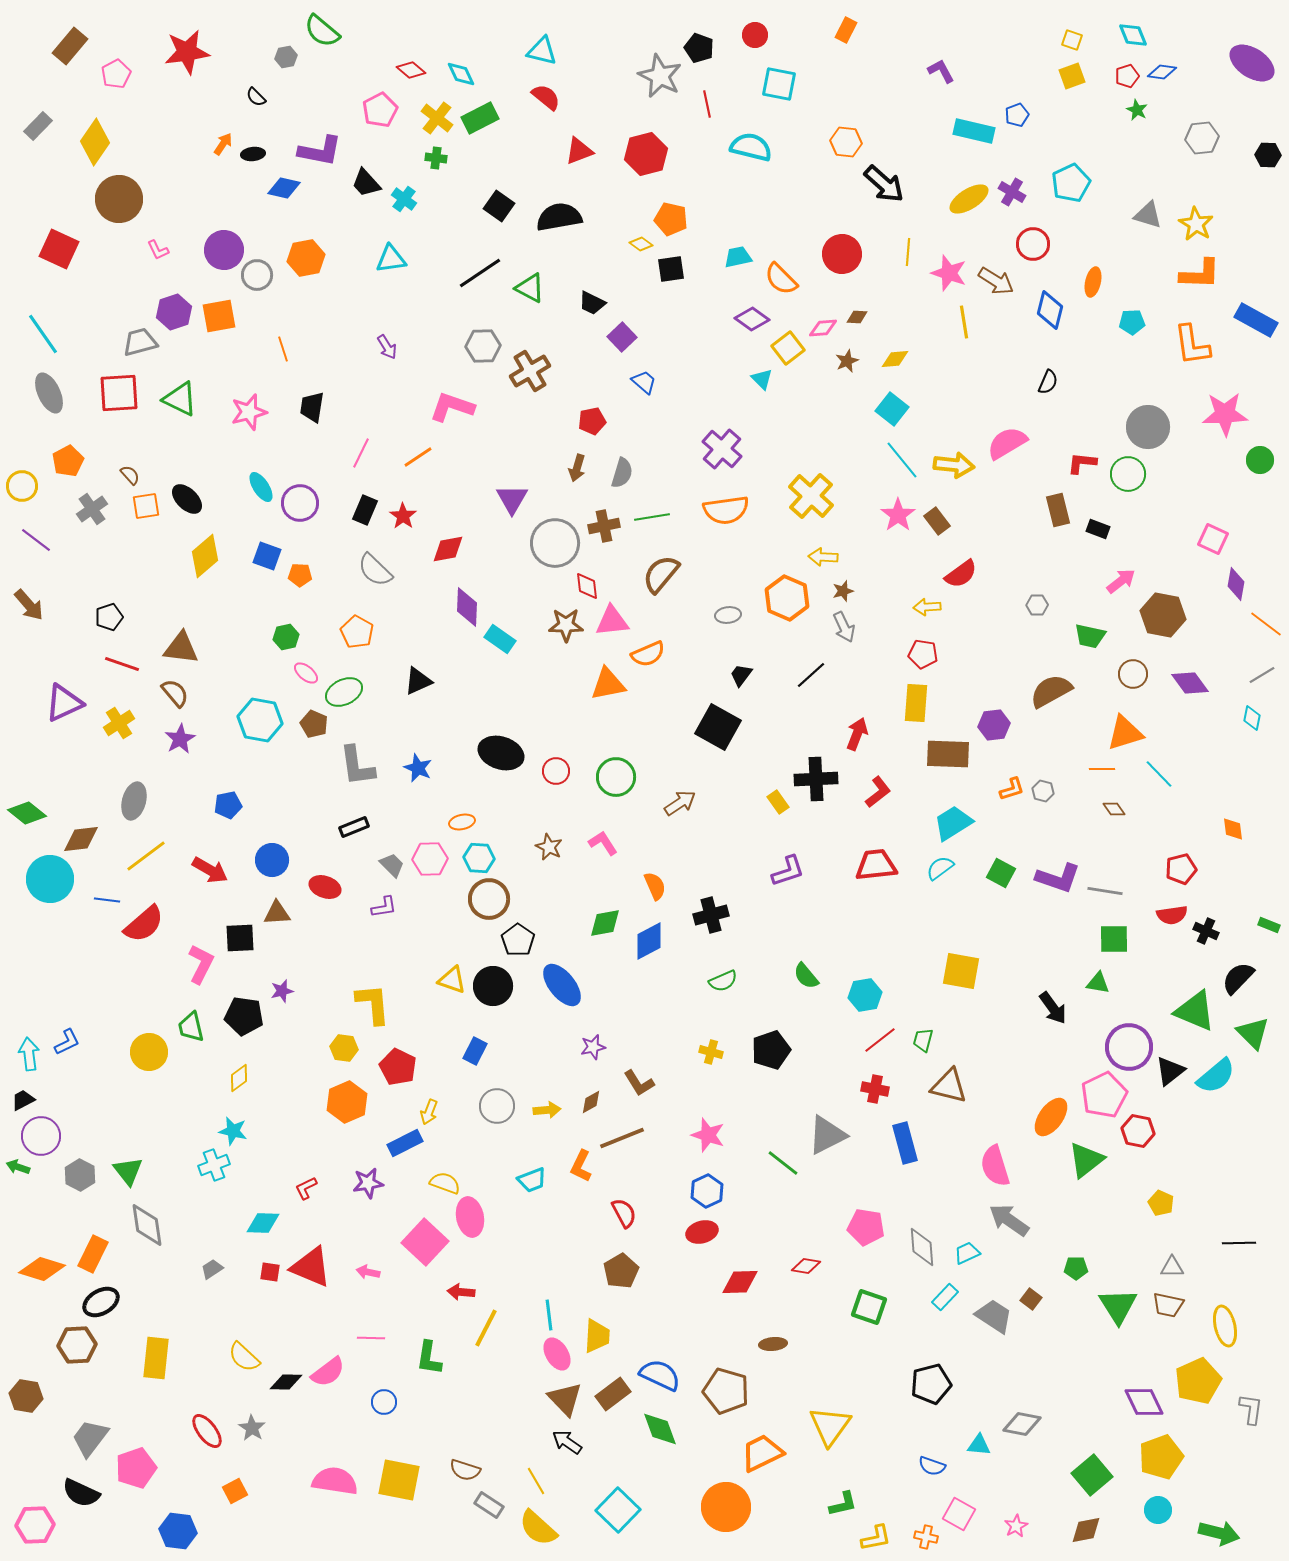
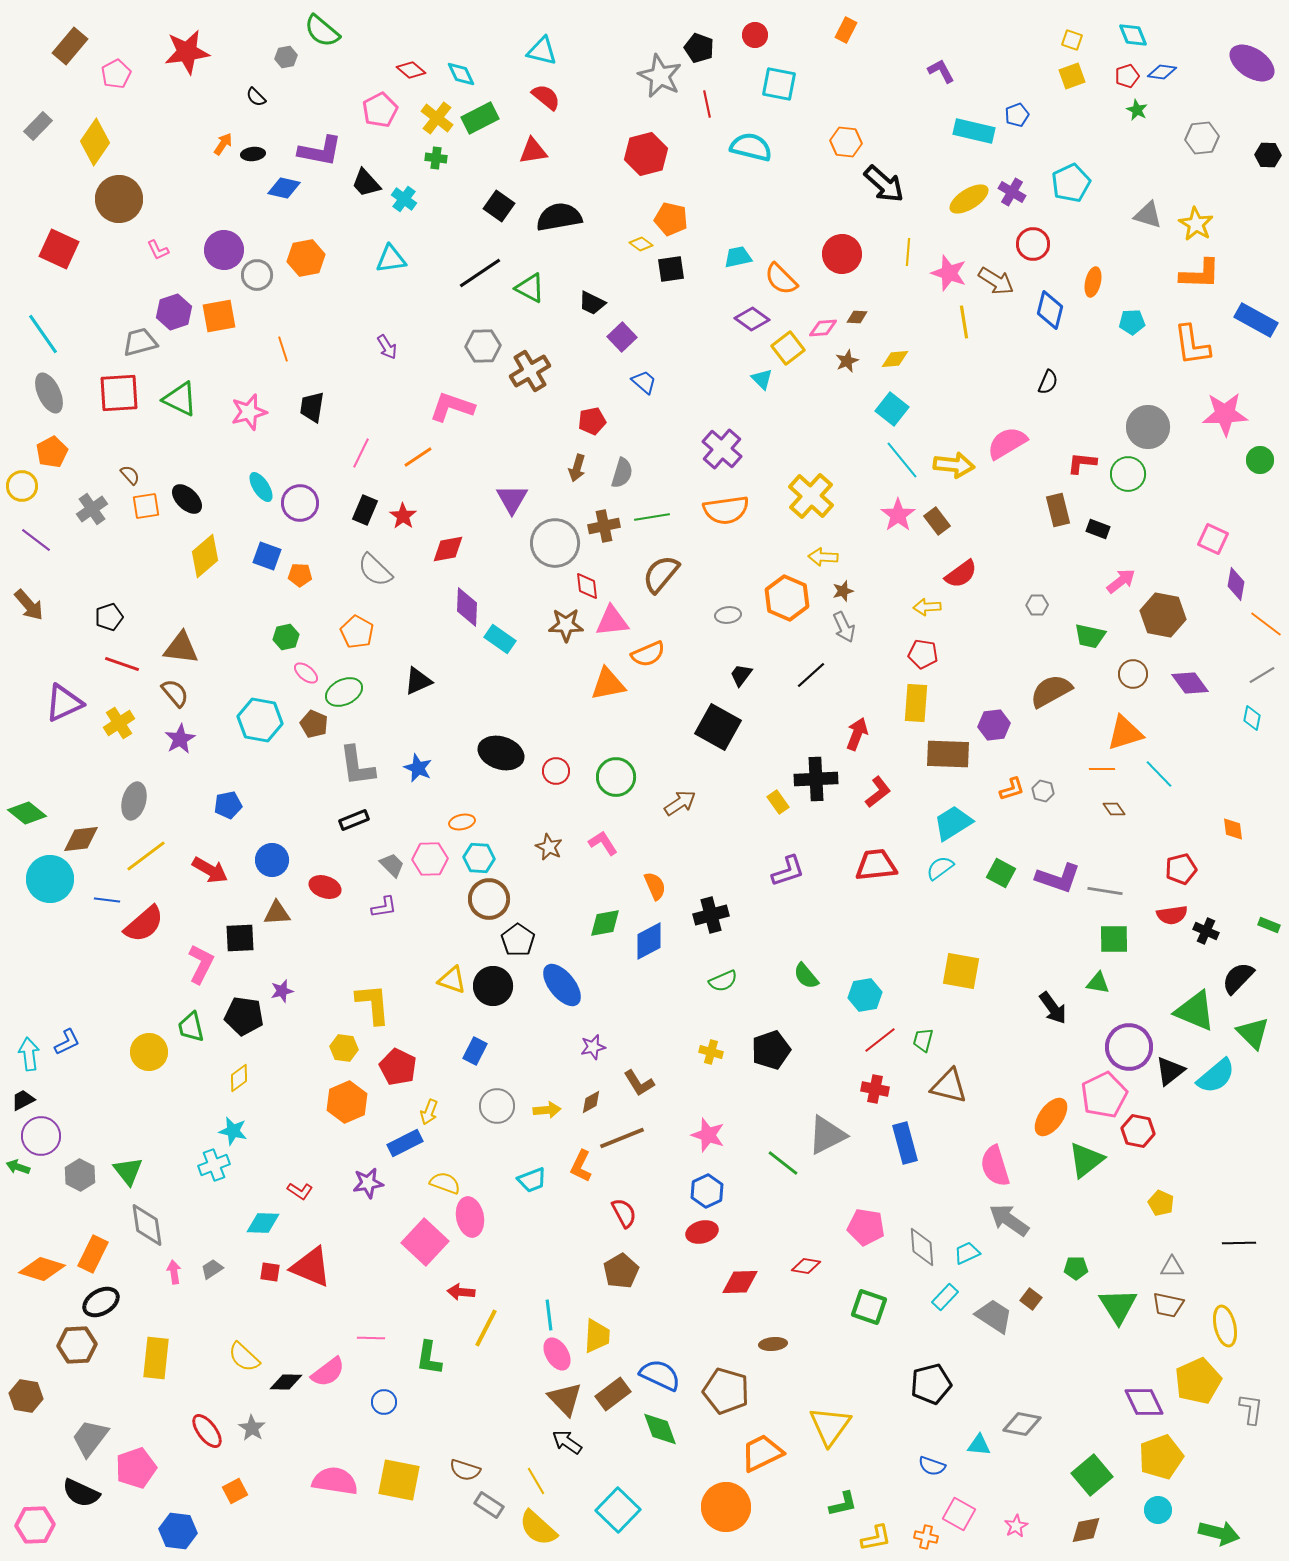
red triangle at (579, 151): moved 46 px left; rotated 12 degrees clockwise
orange pentagon at (68, 461): moved 16 px left, 9 px up
black rectangle at (354, 827): moved 7 px up
red L-shape at (306, 1188): moved 6 px left, 3 px down; rotated 120 degrees counterclockwise
pink arrow at (368, 1272): moved 194 px left; rotated 70 degrees clockwise
